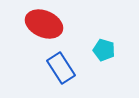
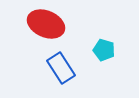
red ellipse: moved 2 px right
